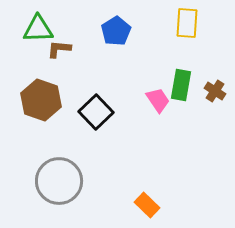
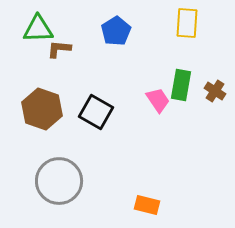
brown hexagon: moved 1 px right, 9 px down
black square: rotated 16 degrees counterclockwise
orange rectangle: rotated 30 degrees counterclockwise
